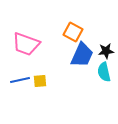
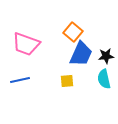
orange square: rotated 12 degrees clockwise
black star: moved 5 px down
blue trapezoid: moved 1 px left, 1 px up
cyan semicircle: moved 7 px down
yellow square: moved 27 px right
